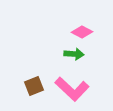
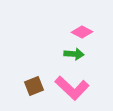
pink L-shape: moved 1 px up
